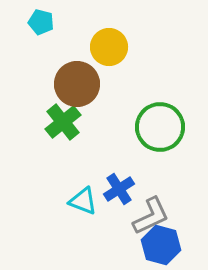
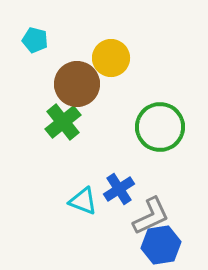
cyan pentagon: moved 6 px left, 18 px down
yellow circle: moved 2 px right, 11 px down
blue hexagon: rotated 24 degrees counterclockwise
